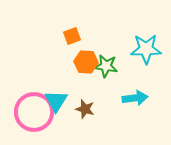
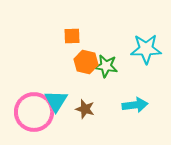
orange square: rotated 18 degrees clockwise
orange hexagon: rotated 10 degrees clockwise
cyan arrow: moved 7 px down
